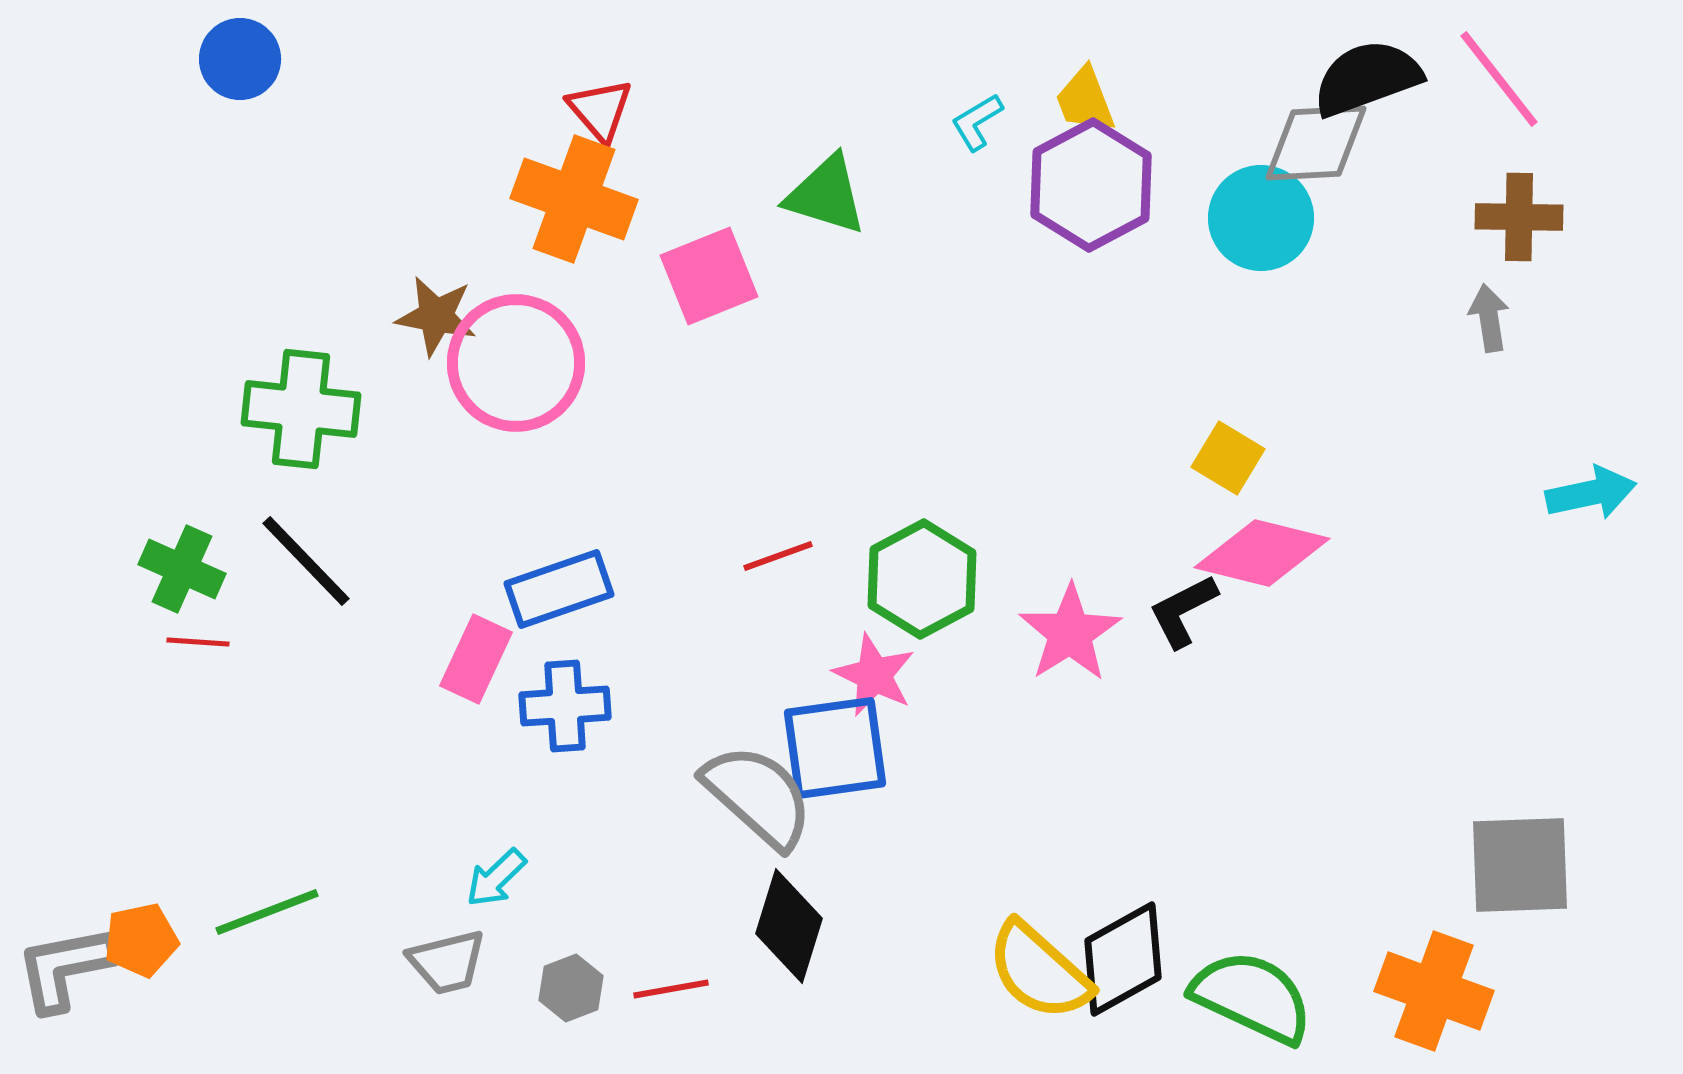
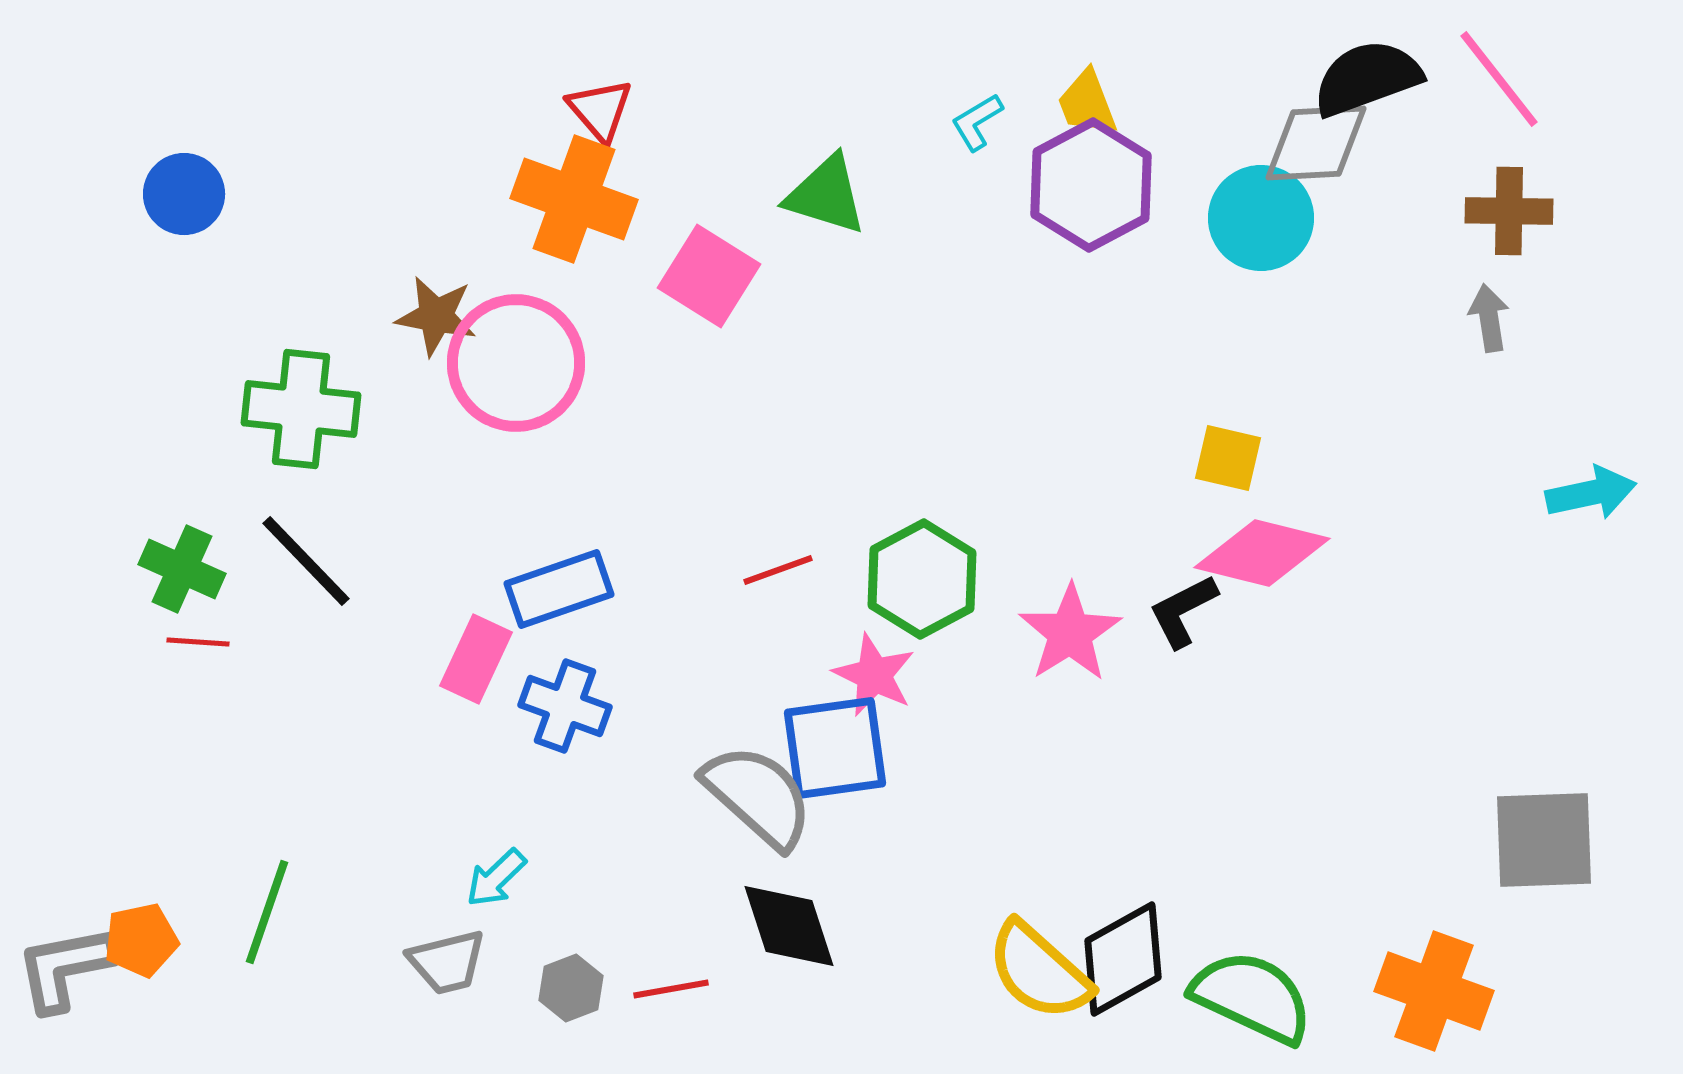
blue circle at (240, 59): moved 56 px left, 135 px down
yellow trapezoid at (1085, 100): moved 2 px right, 3 px down
brown cross at (1519, 217): moved 10 px left, 6 px up
pink square at (709, 276): rotated 36 degrees counterclockwise
yellow square at (1228, 458): rotated 18 degrees counterclockwise
red line at (778, 556): moved 14 px down
blue cross at (565, 706): rotated 24 degrees clockwise
gray square at (1520, 865): moved 24 px right, 25 px up
green line at (267, 912): rotated 50 degrees counterclockwise
black diamond at (789, 926): rotated 35 degrees counterclockwise
